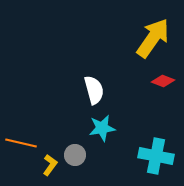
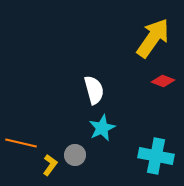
cyan star: rotated 16 degrees counterclockwise
